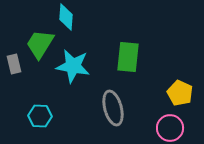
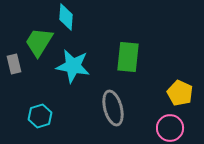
green trapezoid: moved 1 px left, 2 px up
cyan hexagon: rotated 20 degrees counterclockwise
